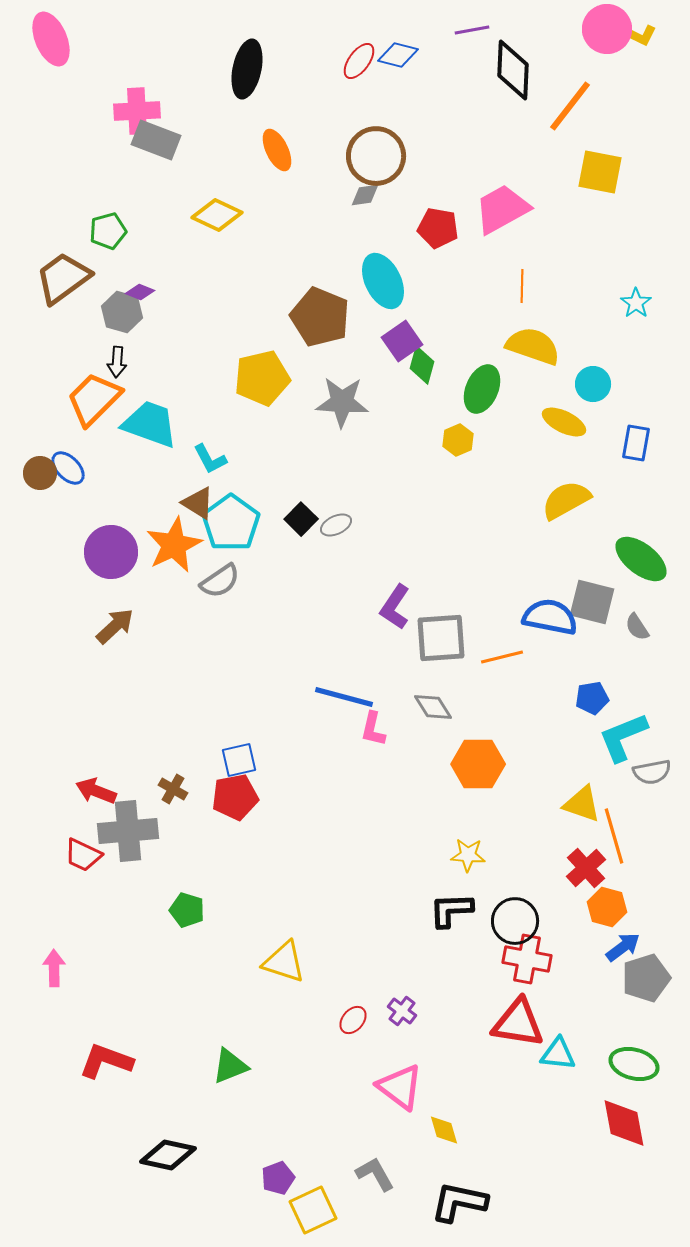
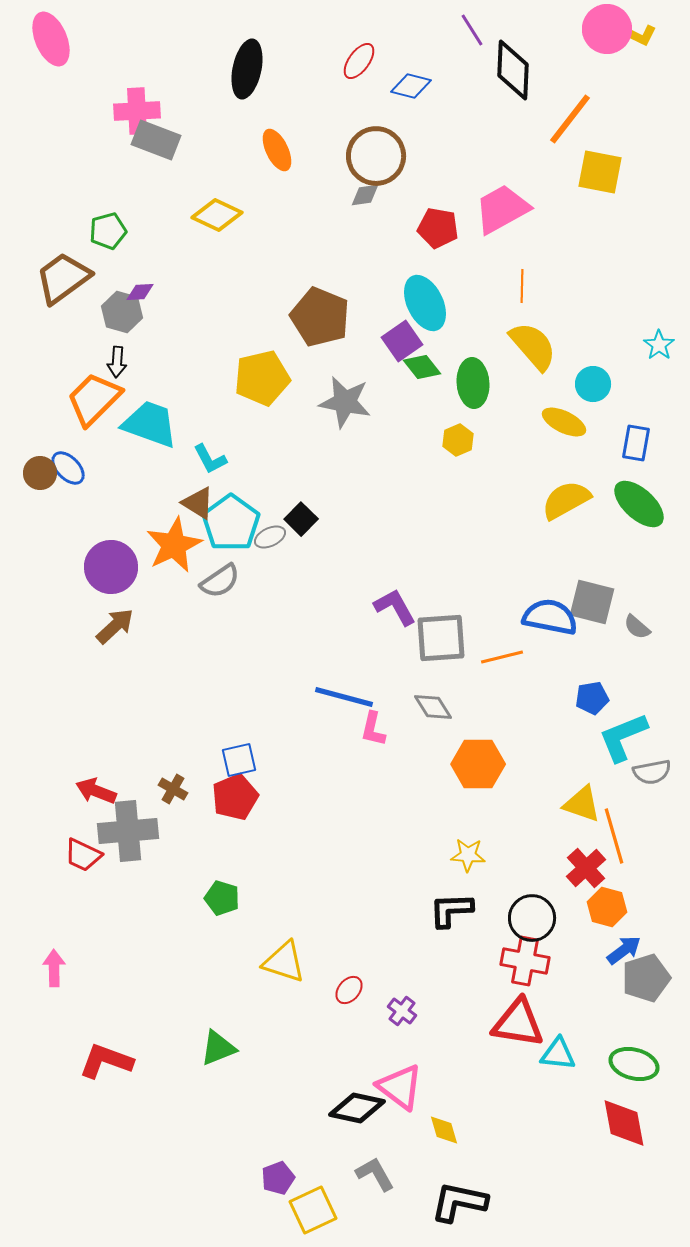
purple line at (472, 30): rotated 68 degrees clockwise
blue diamond at (398, 55): moved 13 px right, 31 px down
orange line at (570, 106): moved 13 px down
cyan ellipse at (383, 281): moved 42 px right, 22 px down
purple diamond at (140, 292): rotated 24 degrees counterclockwise
cyan star at (636, 303): moved 23 px right, 42 px down
yellow semicircle at (533, 346): rotated 30 degrees clockwise
green diamond at (422, 365): moved 2 px down; rotated 54 degrees counterclockwise
green ellipse at (482, 389): moved 9 px left, 6 px up; rotated 27 degrees counterclockwise
gray star at (342, 402): moved 3 px right; rotated 8 degrees clockwise
gray ellipse at (336, 525): moved 66 px left, 12 px down
purple circle at (111, 552): moved 15 px down
green ellipse at (641, 559): moved 2 px left, 55 px up; rotated 4 degrees clockwise
purple L-shape at (395, 607): rotated 117 degrees clockwise
gray semicircle at (637, 627): rotated 16 degrees counterclockwise
red pentagon at (235, 797): rotated 12 degrees counterclockwise
green pentagon at (187, 910): moved 35 px right, 12 px up
black circle at (515, 921): moved 17 px right, 3 px up
blue arrow at (623, 947): moved 1 px right, 3 px down
red cross at (527, 959): moved 2 px left, 2 px down
red ellipse at (353, 1020): moved 4 px left, 30 px up
green triangle at (230, 1066): moved 12 px left, 18 px up
black diamond at (168, 1155): moved 189 px right, 47 px up
